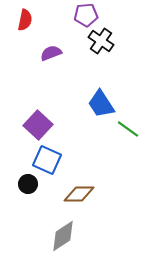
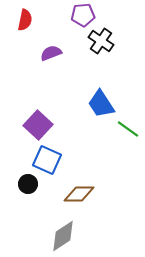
purple pentagon: moved 3 px left
